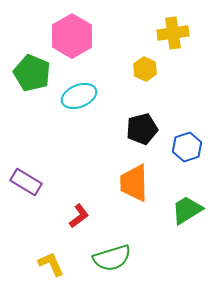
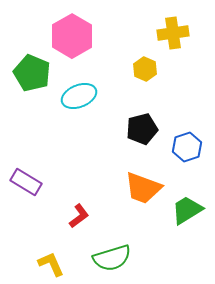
orange trapezoid: moved 9 px right, 5 px down; rotated 69 degrees counterclockwise
